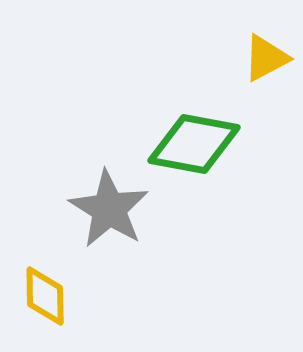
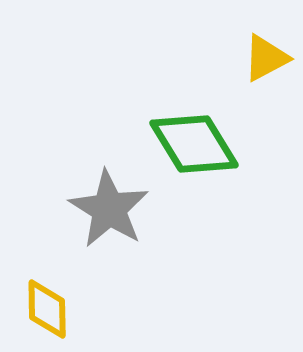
green diamond: rotated 48 degrees clockwise
yellow diamond: moved 2 px right, 13 px down
